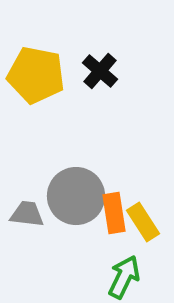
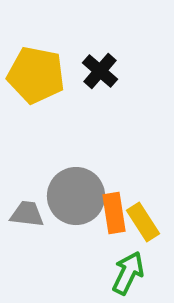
green arrow: moved 4 px right, 4 px up
